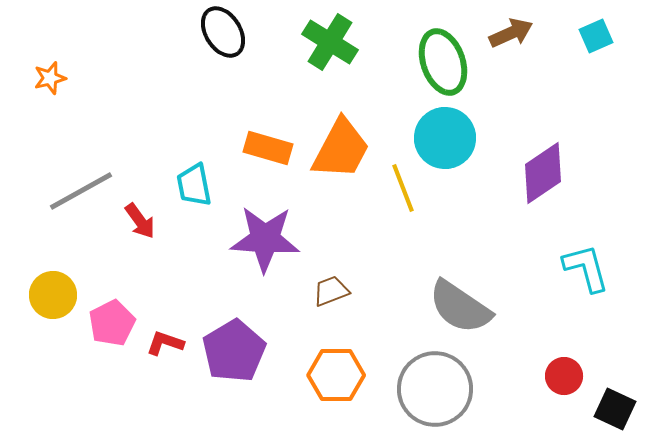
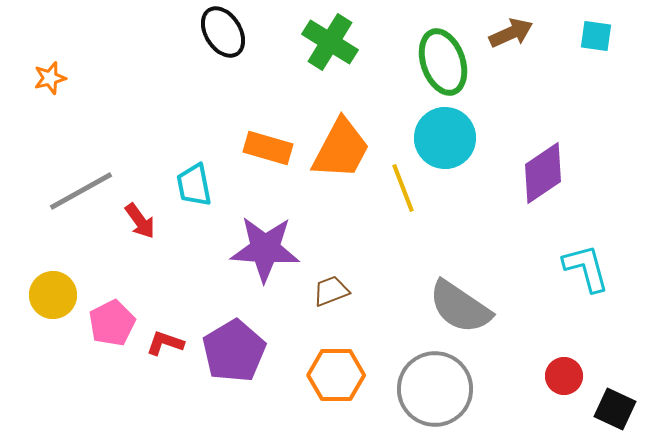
cyan square: rotated 32 degrees clockwise
purple star: moved 10 px down
